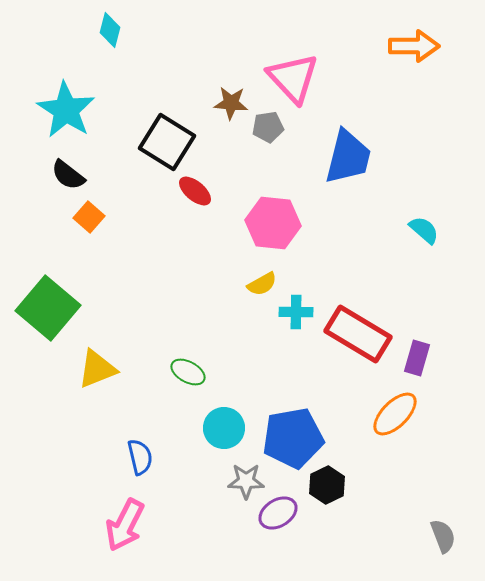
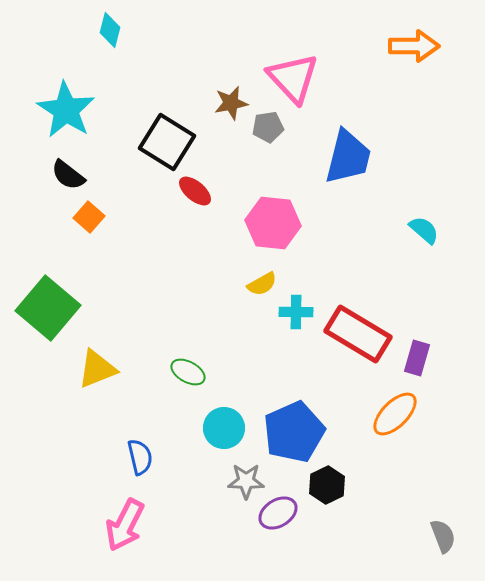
brown star: rotated 16 degrees counterclockwise
blue pentagon: moved 1 px right, 6 px up; rotated 14 degrees counterclockwise
